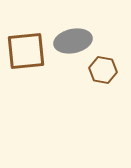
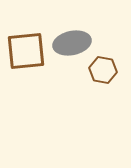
gray ellipse: moved 1 px left, 2 px down
